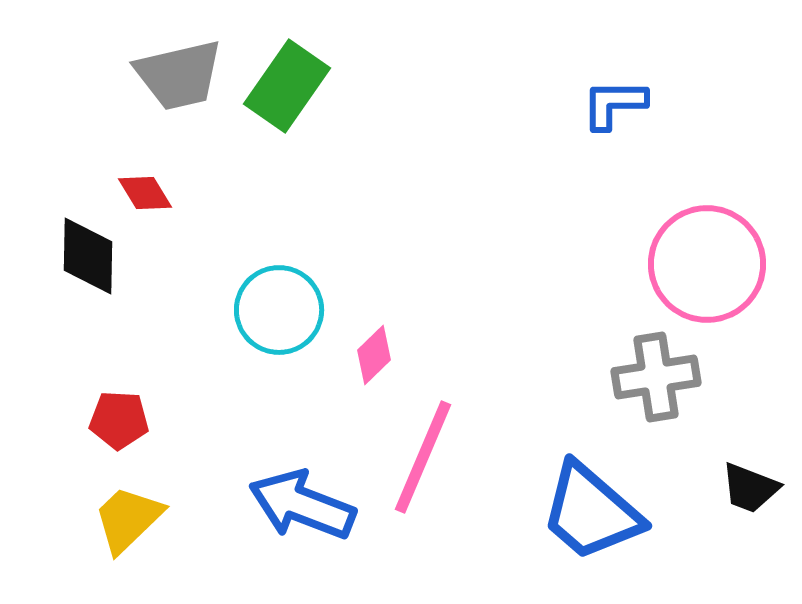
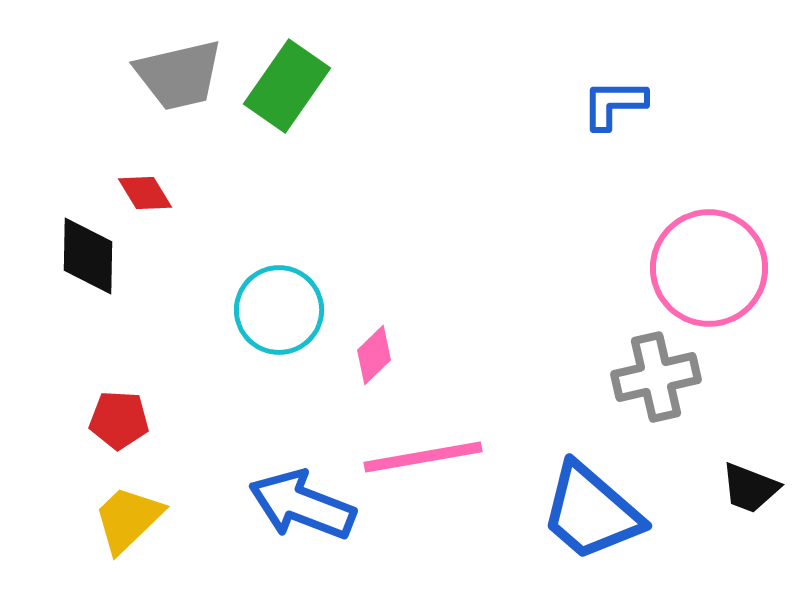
pink circle: moved 2 px right, 4 px down
gray cross: rotated 4 degrees counterclockwise
pink line: rotated 57 degrees clockwise
